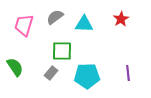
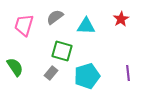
cyan triangle: moved 2 px right, 2 px down
green square: rotated 15 degrees clockwise
cyan pentagon: rotated 15 degrees counterclockwise
